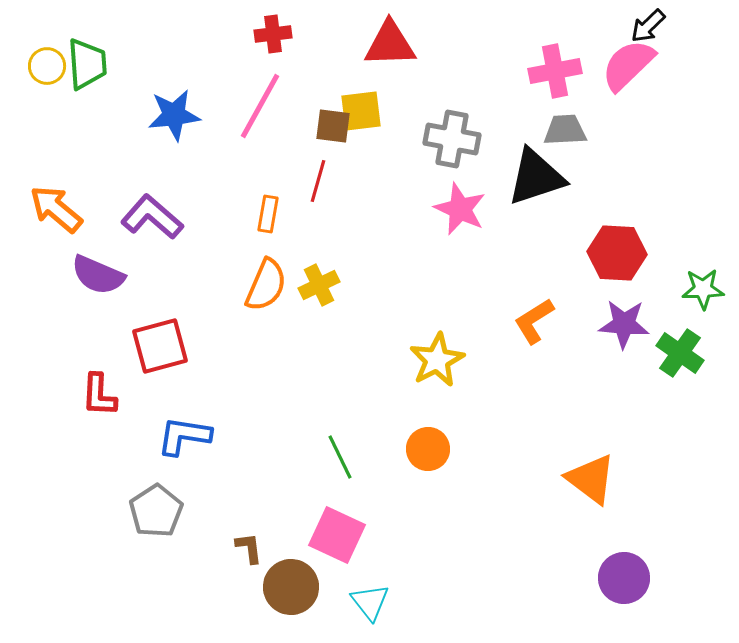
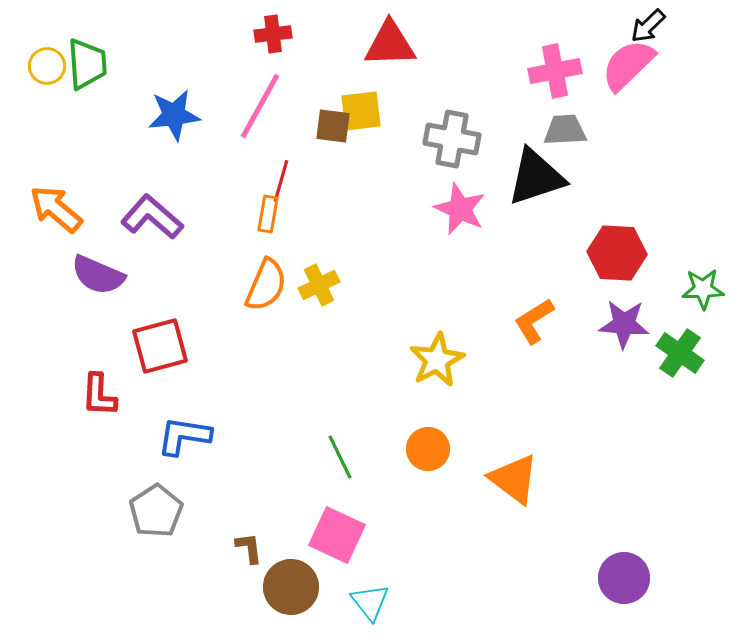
red line: moved 37 px left
orange triangle: moved 77 px left
